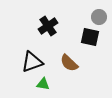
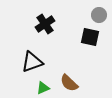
gray circle: moved 2 px up
black cross: moved 3 px left, 2 px up
brown semicircle: moved 20 px down
green triangle: moved 4 px down; rotated 32 degrees counterclockwise
